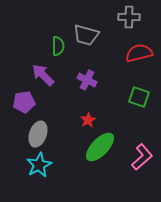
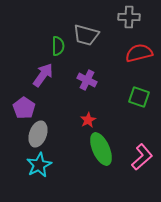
purple arrow: rotated 80 degrees clockwise
purple pentagon: moved 6 px down; rotated 30 degrees counterclockwise
green ellipse: moved 1 px right, 2 px down; rotated 68 degrees counterclockwise
